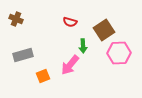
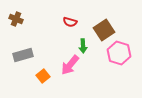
pink hexagon: rotated 20 degrees clockwise
orange square: rotated 16 degrees counterclockwise
